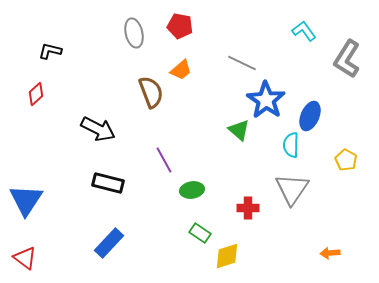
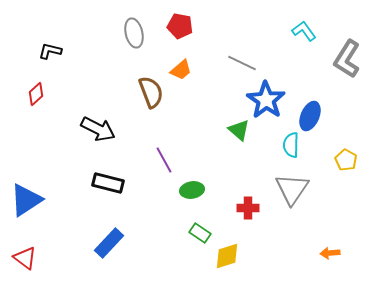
blue triangle: rotated 24 degrees clockwise
